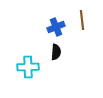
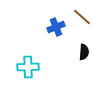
brown line: moved 3 px up; rotated 42 degrees counterclockwise
black semicircle: moved 28 px right
